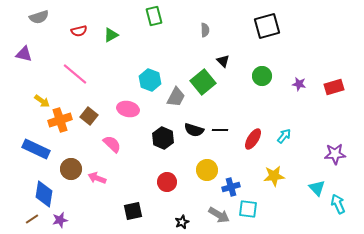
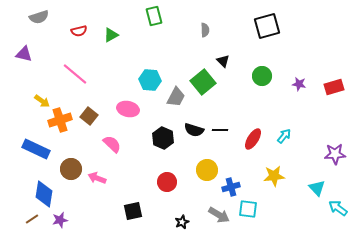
cyan hexagon at (150, 80): rotated 15 degrees counterclockwise
cyan arrow at (338, 204): moved 4 px down; rotated 30 degrees counterclockwise
